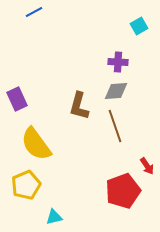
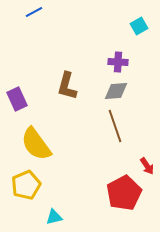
brown L-shape: moved 12 px left, 20 px up
red pentagon: moved 1 px right, 2 px down; rotated 8 degrees counterclockwise
